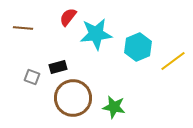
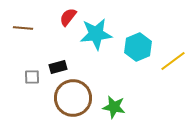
gray square: rotated 21 degrees counterclockwise
